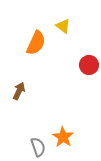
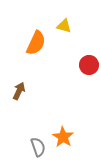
yellow triangle: moved 1 px right; rotated 21 degrees counterclockwise
